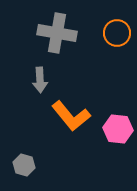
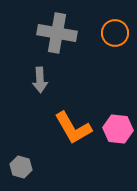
orange circle: moved 2 px left
orange L-shape: moved 2 px right, 12 px down; rotated 9 degrees clockwise
gray hexagon: moved 3 px left, 2 px down
